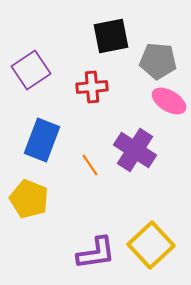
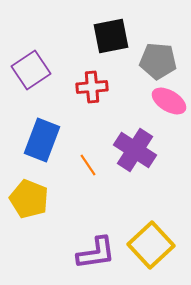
orange line: moved 2 px left
